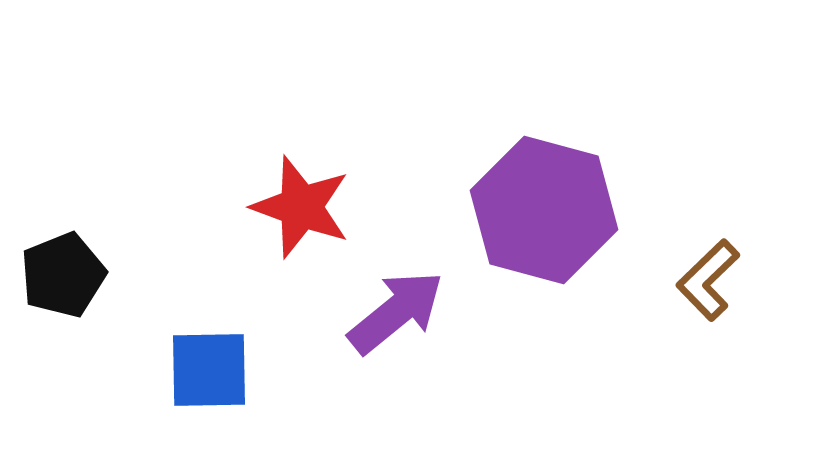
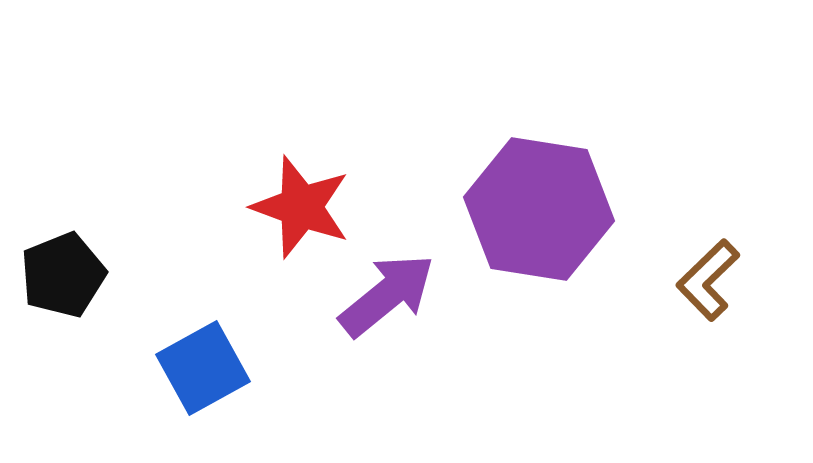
purple hexagon: moved 5 px left, 1 px up; rotated 6 degrees counterclockwise
purple arrow: moved 9 px left, 17 px up
blue square: moved 6 px left, 2 px up; rotated 28 degrees counterclockwise
